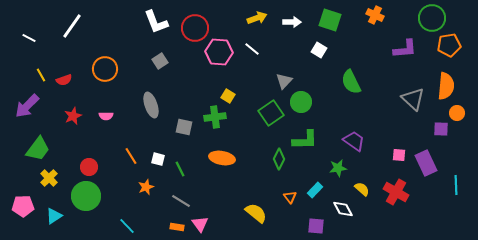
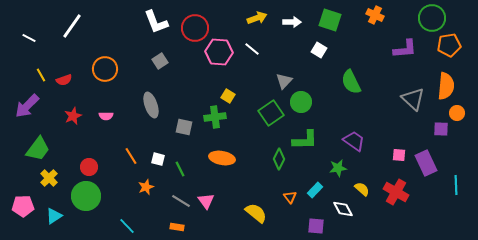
pink triangle at (200, 224): moved 6 px right, 23 px up
